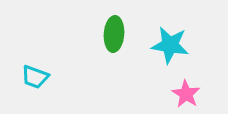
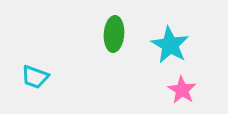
cyan star: rotated 21 degrees clockwise
pink star: moved 4 px left, 4 px up
